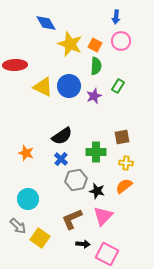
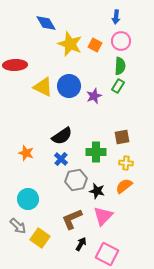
green semicircle: moved 24 px right
black arrow: moved 2 px left; rotated 64 degrees counterclockwise
